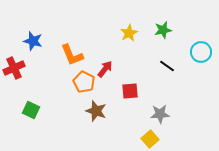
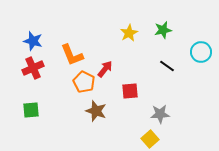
red cross: moved 19 px right
green square: rotated 30 degrees counterclockwise
